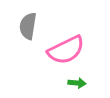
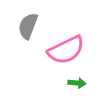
gray semicircle: rotated 12 degrees clockwise
